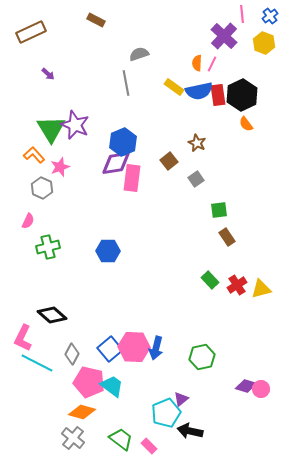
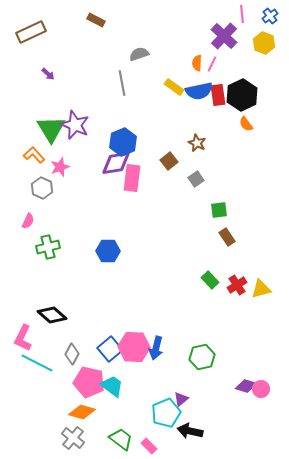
gray line at (126, 83): moved 4 px left
